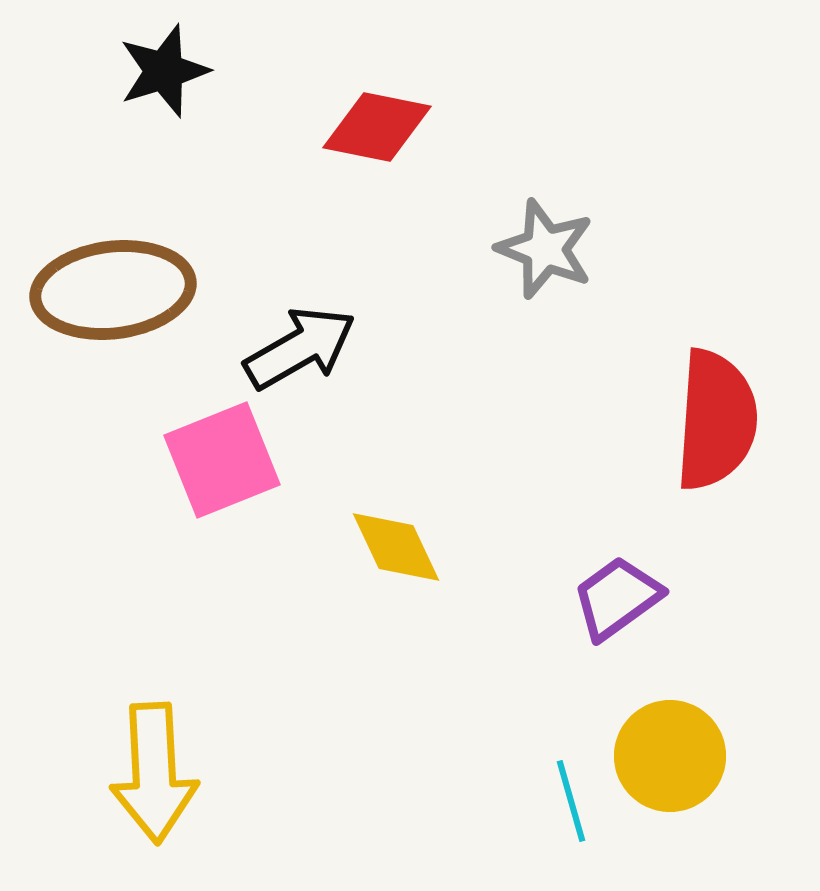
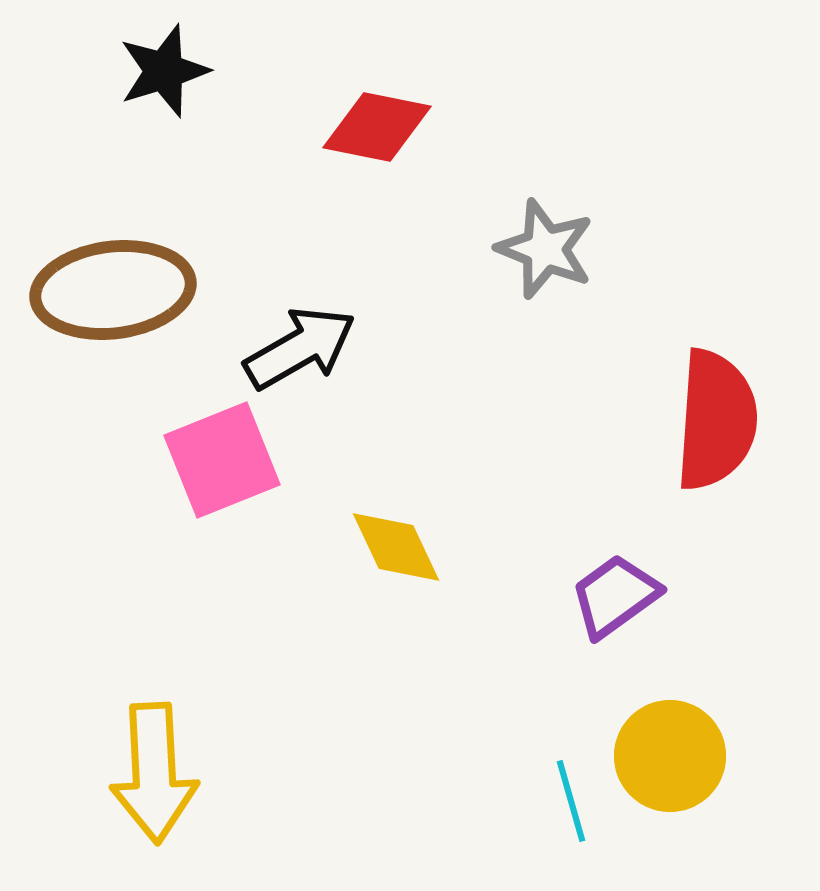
purple trapezoid: moved 2 px left, 2 px up
